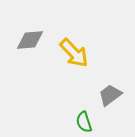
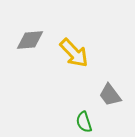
gray trapezoid: rotated 90 degrees counterclockwise
